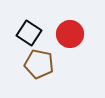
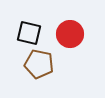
black square: rotated 20 degrees counterclockwise
